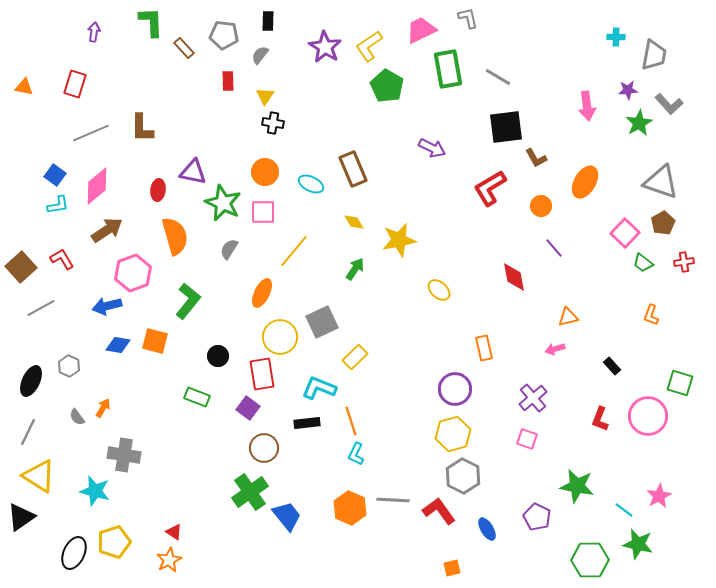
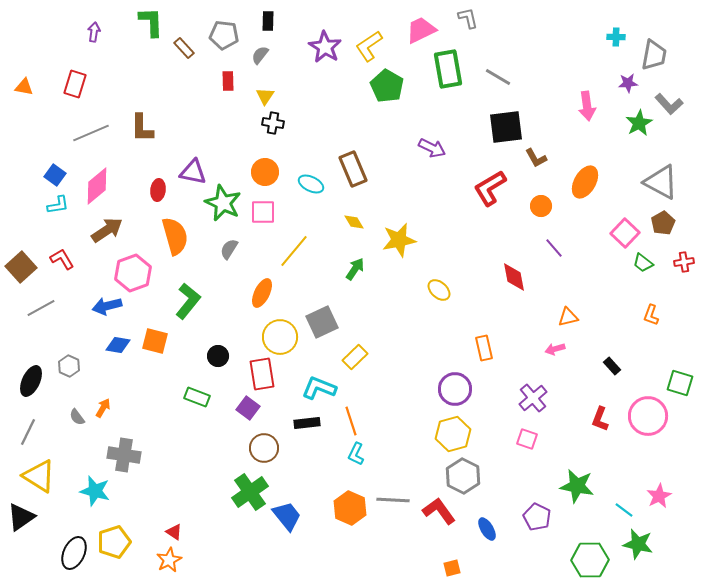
purple star at (628, 90): moved 7 px up
gray triangle at (661, 182): rotated 9 degrees clockwise
